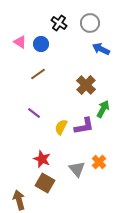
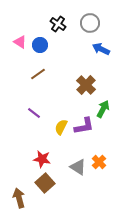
black cross: moved 1 px left, 1 px down
blue circle: moved 1 px left, 1 px down
red star: rotated 12 degrees counterclockwise
gray triangle: moved 1 px right, 2 px up; rotated 18 degrees counterclockwise
brown square: rotated 18 degrees clockwise
brown arrow: moved 2 px up
